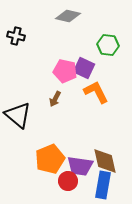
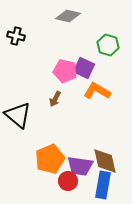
green hexagon: rotated 10 degrees clockwise
orange L-shape: moved 1 px right, 1 px up; rotated 32 degrees counterclockwise
